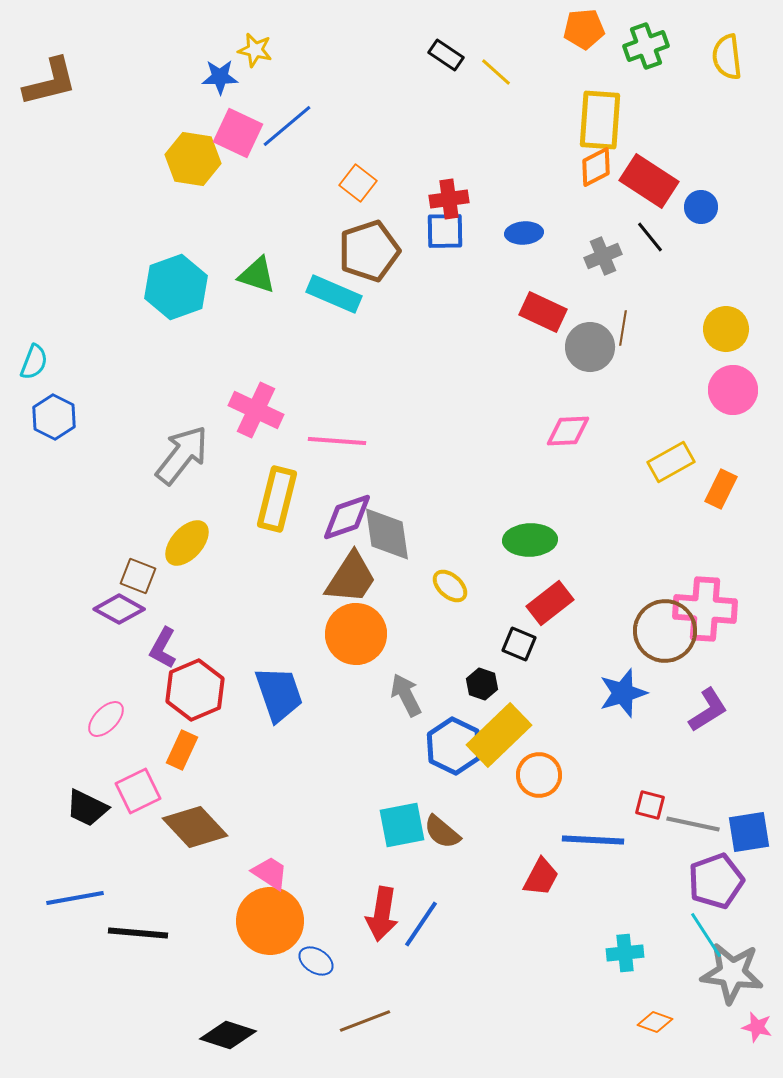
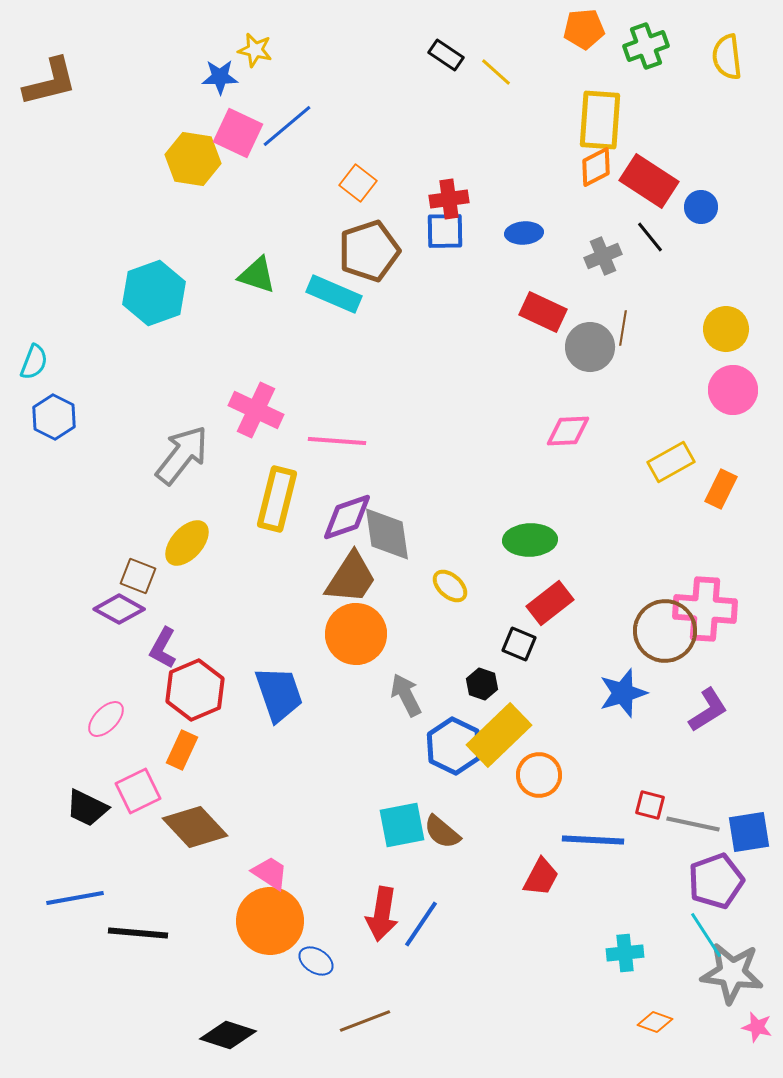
cyan hexagon at (176, 287): moved 22 px left, 6 px down
